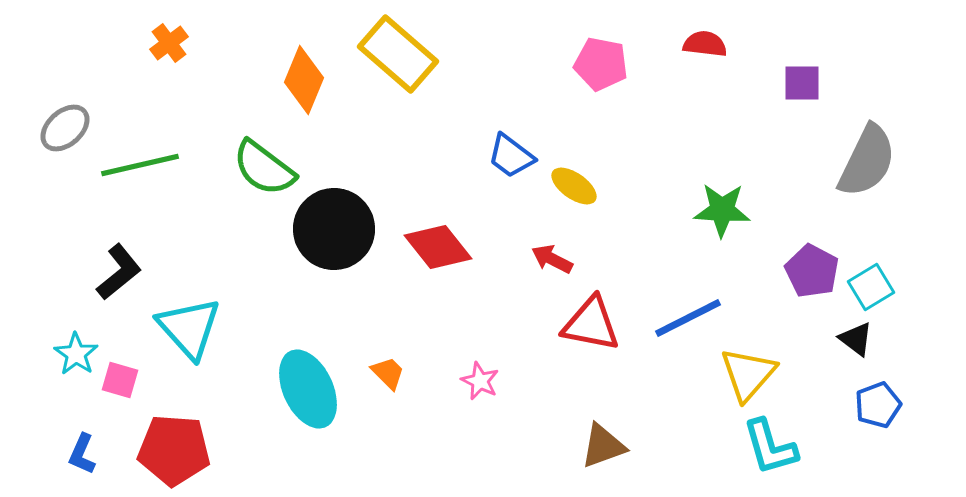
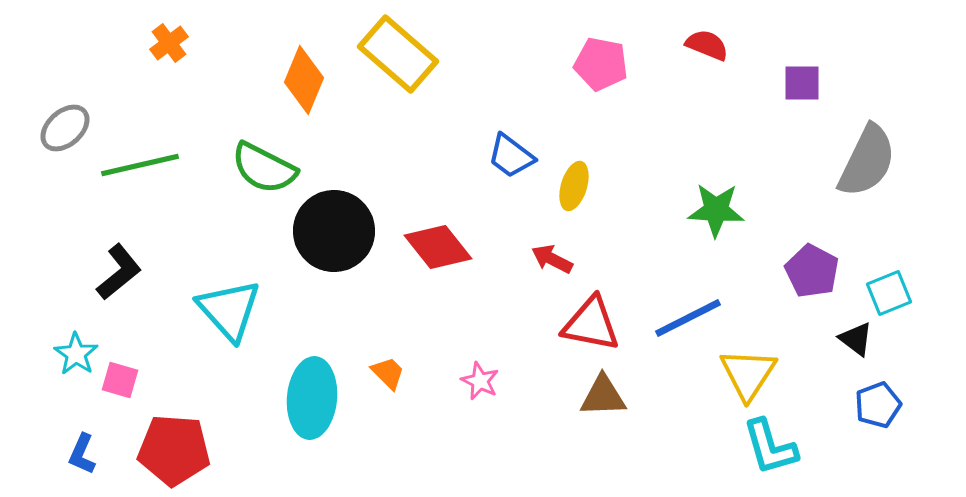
red semicircle: moved 2 px right, 1 px down; rotated 15 degrees clockwise
green semicircle: rotated 10 degrees counterclockwise
yellow ellipse: rotated 72 degrees clockwise
green star: moved 6 px left
black circle: moved 2 px down
cyan square: moved 18 px right, 6 px down; rotated 9 degrees clockwise
cyan triangle: moved 40 px right, 18 px up
yellow triangle: rotated 8 degrees counterclockwise
cyan ellipse: moved 4 px right, 9 px down; rotated 30 degrees clockwise
brown triangle: moved 50 px up; rotated 18 degrees clockwise
